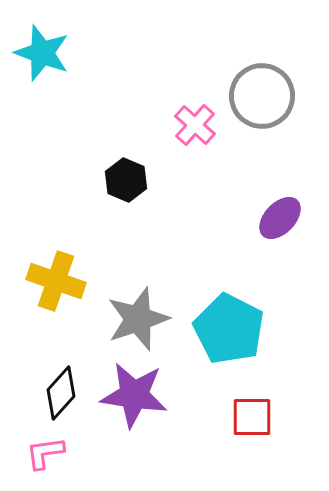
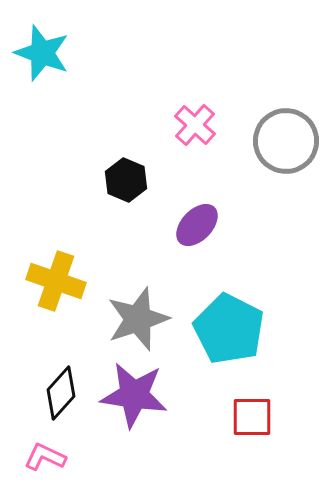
gray circle: moved 24 px right, 45 px down
purple ellipse: moved 83 px left, 7 px down
pink L-shape: moved 4 px down; rotated 33 degrees clockwise
